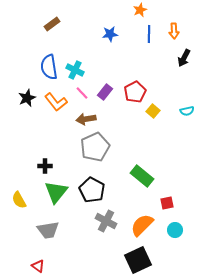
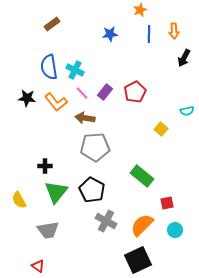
black star: rotated 30 degrees clockwise
yellow square: moved 8 px right, 18 px down
brown arrow: moved 1 px left, 1 px up; rotated 18 degrees clockwise
gray pentagon: rotated 20 degrees clockwise
